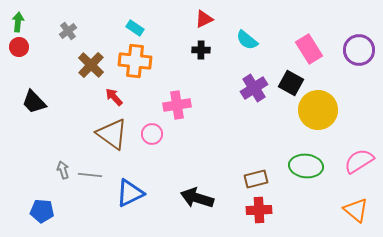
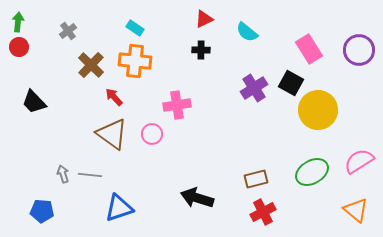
cyan semicircle: moved 8 px up
green ellipse: moved 6 px right, 6 px down; rotated 36 degrees counterclockwise
gray arrow: moved 4 px down
blue triangle: moved 11 px left, 15 px down; rotated 8 degrees clockwise
red cross: moved 4 px right, 2 px down; rotated 25 degrees counterclockwise
